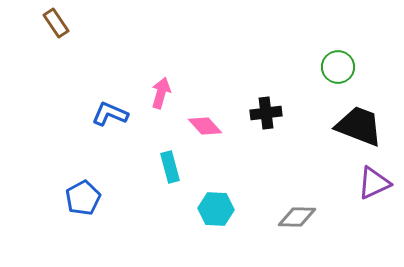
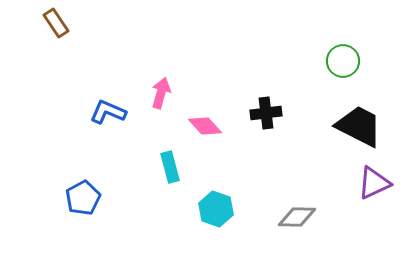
green circle: moved 5 px right, 6 px up
blue L-shape: moved 2 px left, 2 px up
black trapezoid: rotated 6 degrees clockwise
cyan hexagon: rotated 16 degrees clockwise
